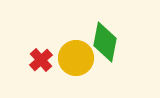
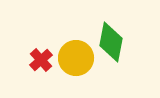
green diamond: moved 6 px right
